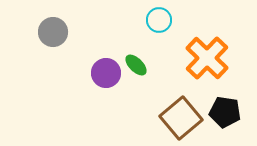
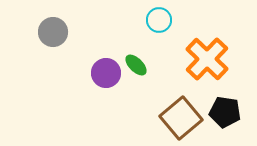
orange cross: moved 1 px down
